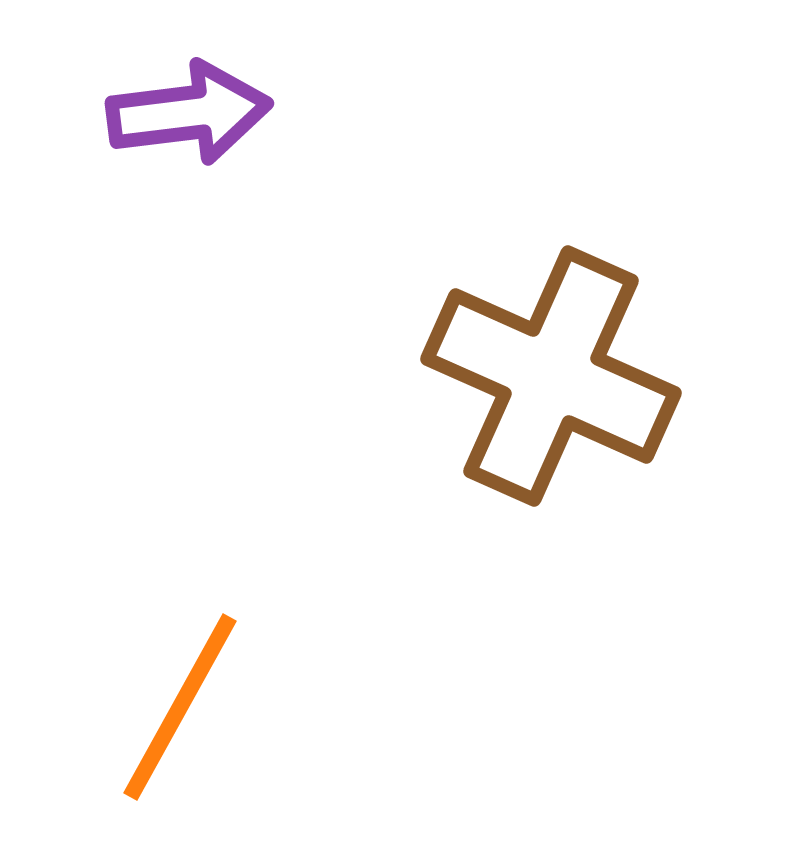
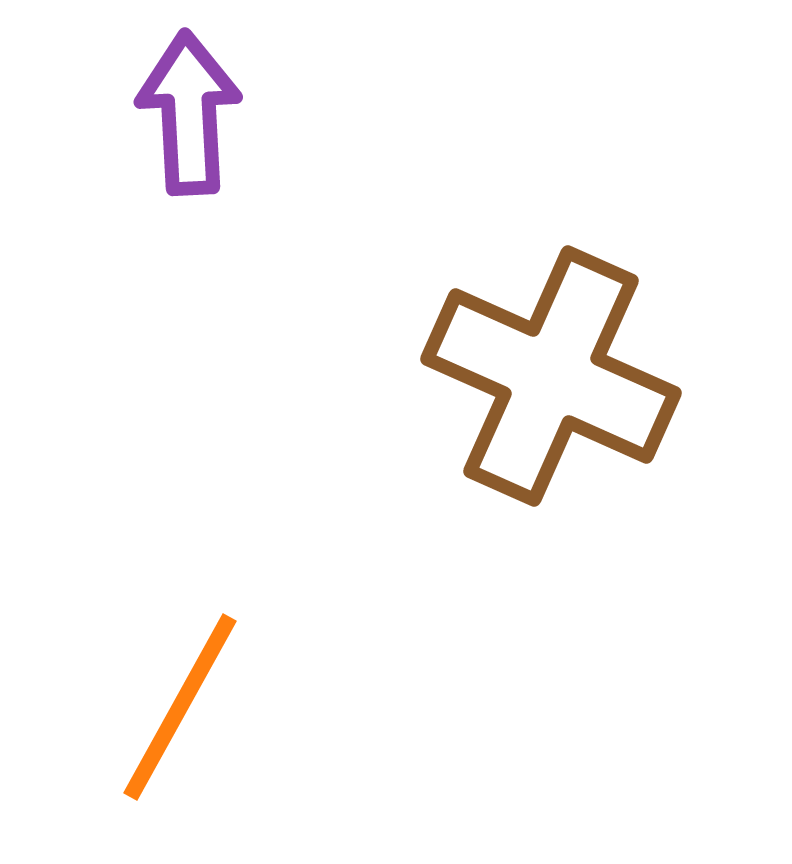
purple arrow: rotated 86 degrees counterclockwise
